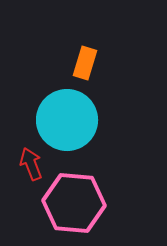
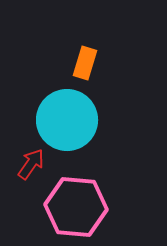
red arrow: rotated 56 degrees clockwise
pink hexagon: moved 2 px right, 4 px down
